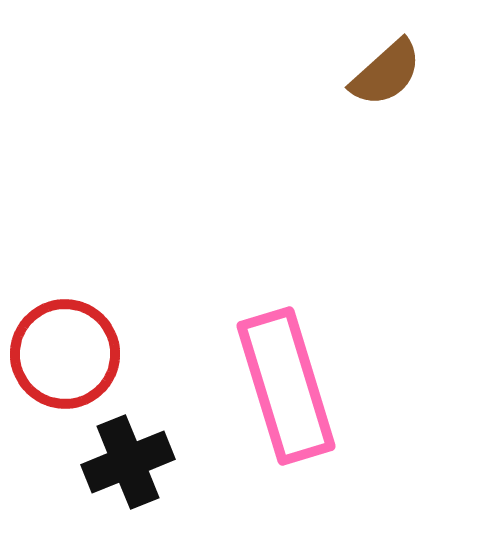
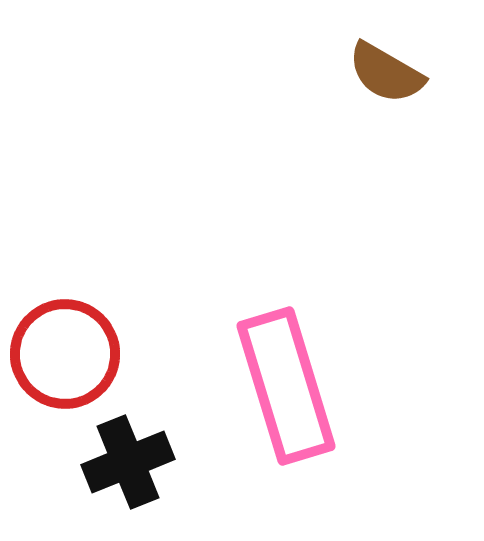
brown semicircle: rotated 72 degrees clockwise
